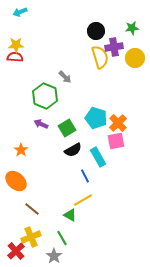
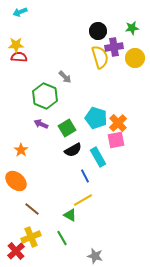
black circle: moved 2 px right
red semicircle: moved 4 px right
pink square: moved 1 px up
gray star: moved 41 px right; rotated 21 degrees counterclockwise
